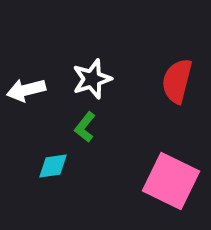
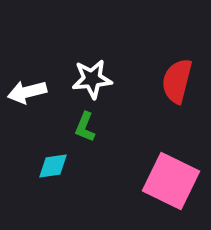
white star: rotated 12 degrees clockwise
white arrow: moved 1 px right, 2 px down
green L-shape: rotated 16 degrees counterclockwise
